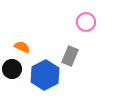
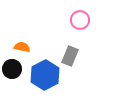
pink circle: moved 6 px left, 2 px up
orange semicircle: rotated 14 degrees counterclockwise
